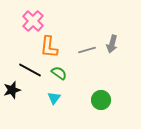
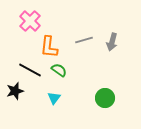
pink cross: moved 3 px left
gray arrow: moved 2 px up
gray line: moved 3 px left, 10 px up
green semicircle: moved 3 px up
black star: moved 3 px right, 1 px down
green circle: moved 4 px right, 2 px up
